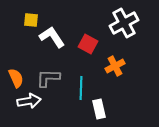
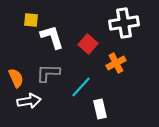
white cross: rotated 20 degrees clockwise
white L-shape: rotated 16 degrees clockwise
red square: rotated 12 degrees clockwise
orange cross: moved 1 px right, 3 px up
gray L-shape: moved 5 px up
cyan line: moved 1 px up; rotated 40 degrees clockwise
white rectangle: moved 1 px right
